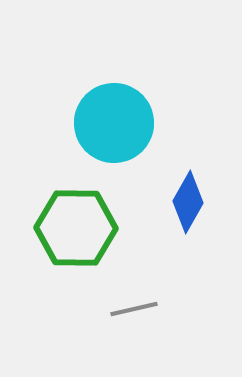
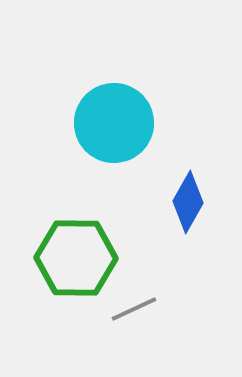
green hexagon: moved 30 px down
gray line: rotated 12 degrees counterclockwise
